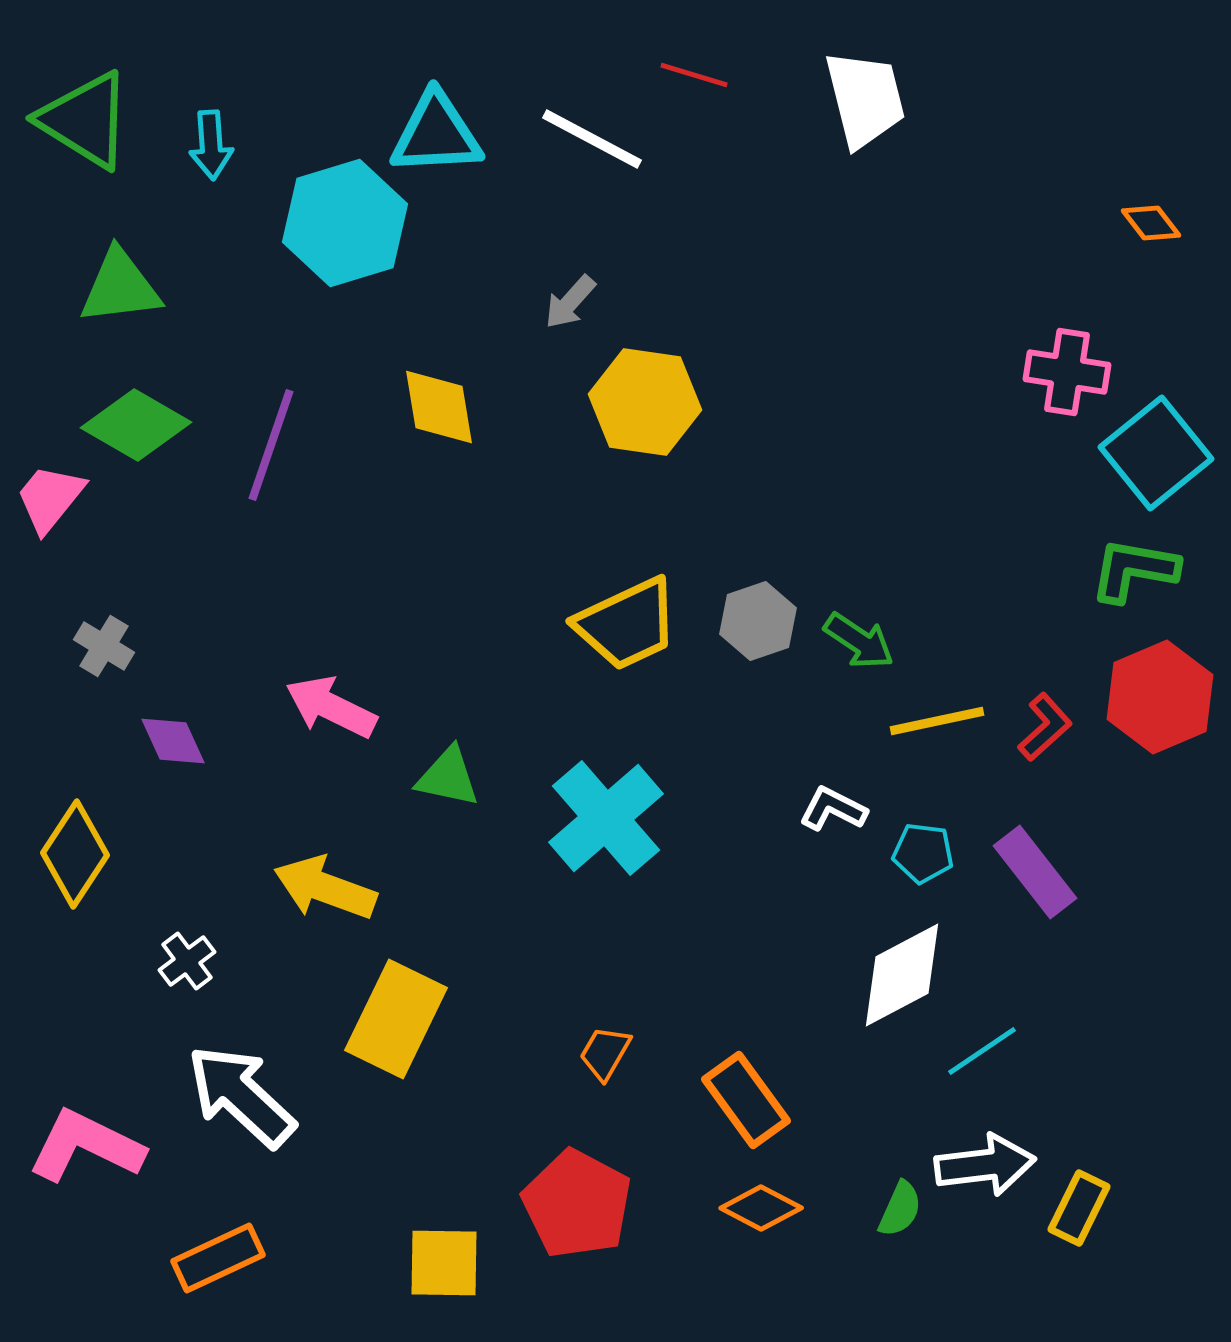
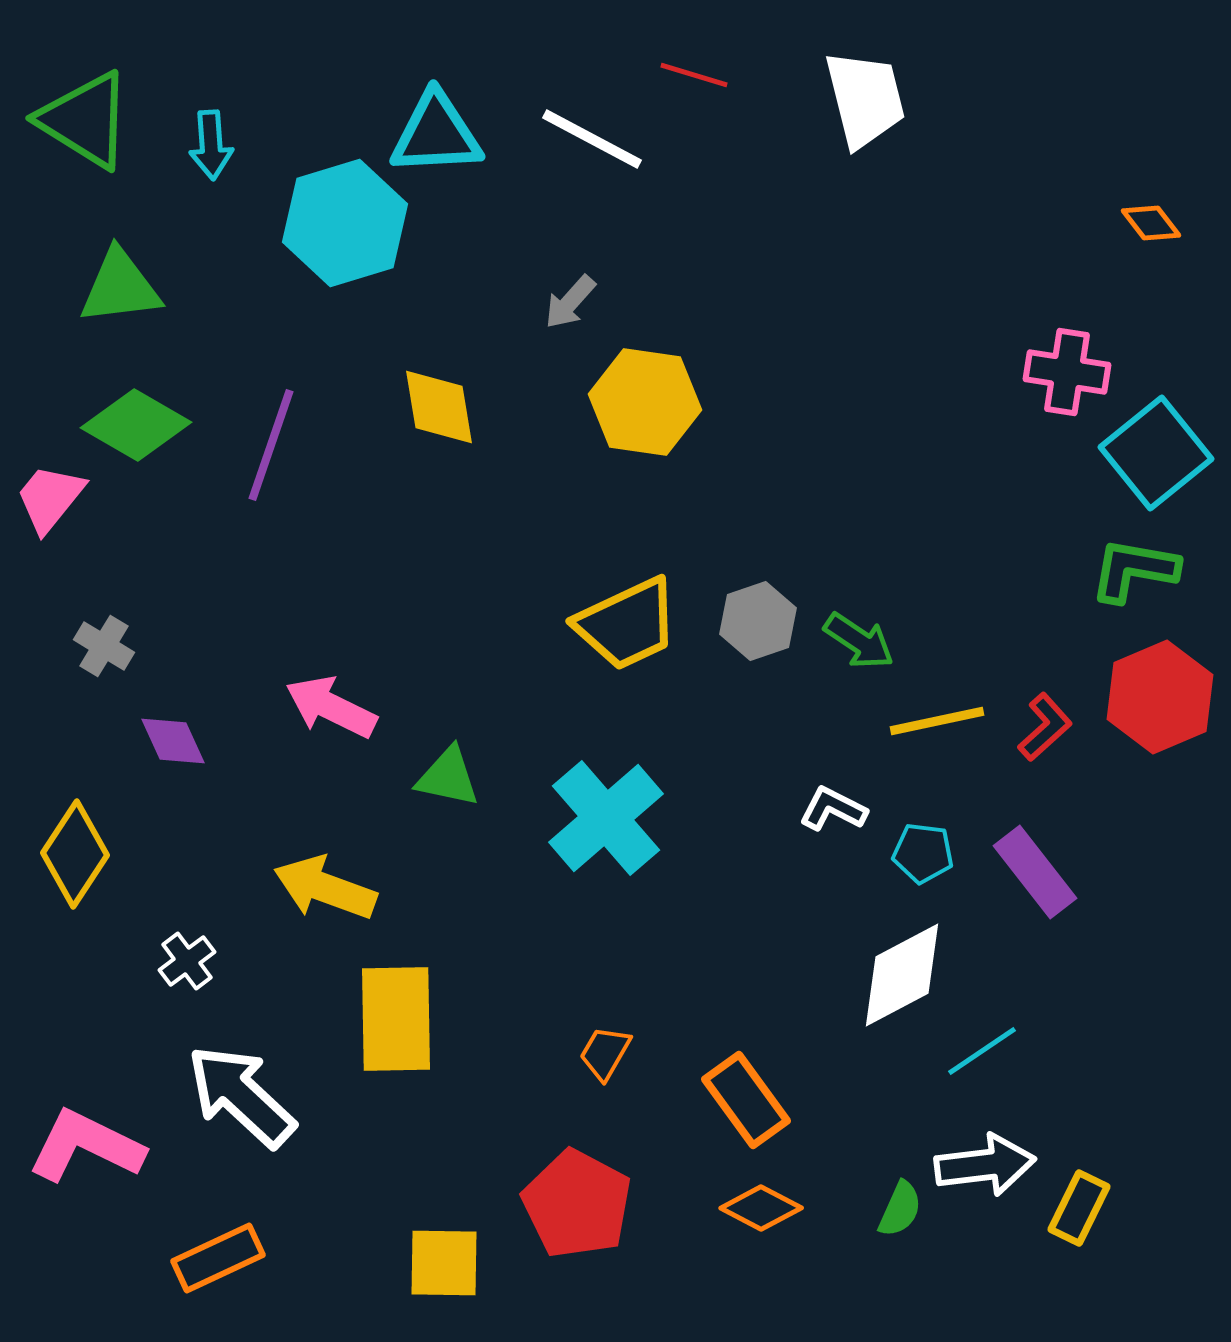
yellow rectangle at (396, 1019): rotated 27 degrees counterclockwise
